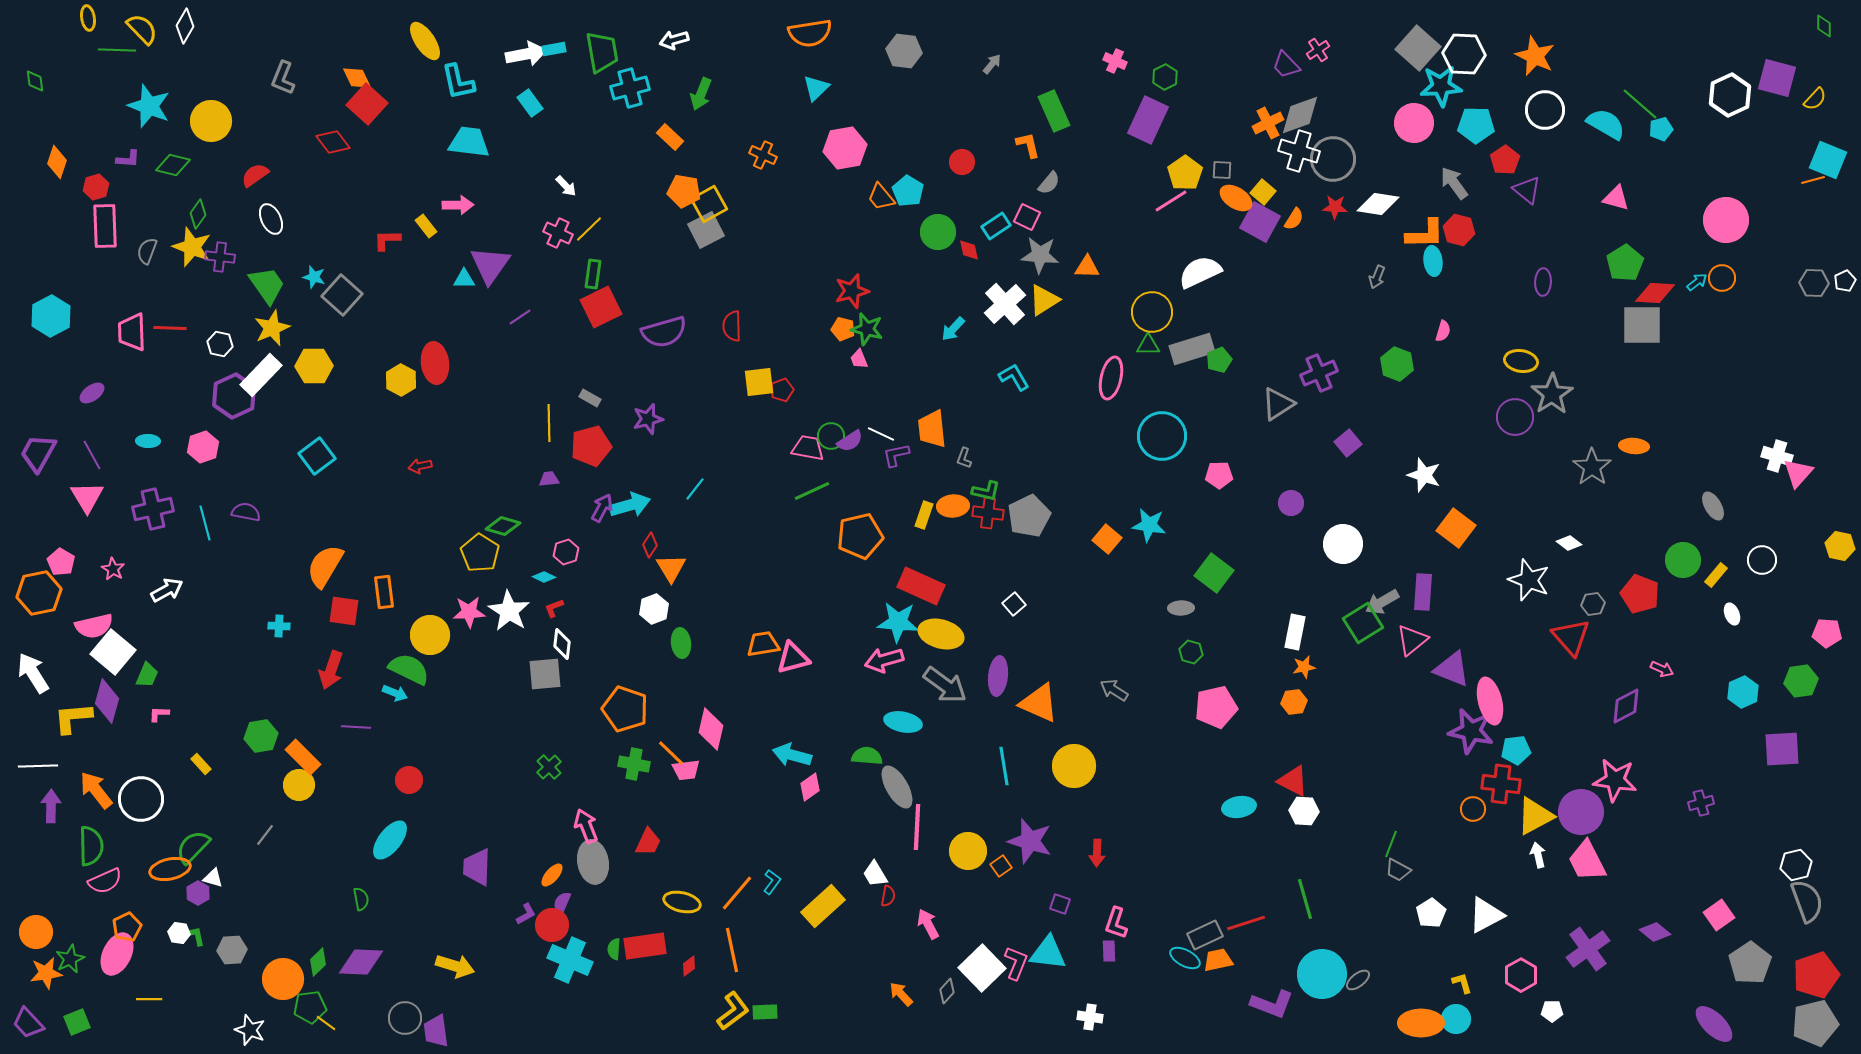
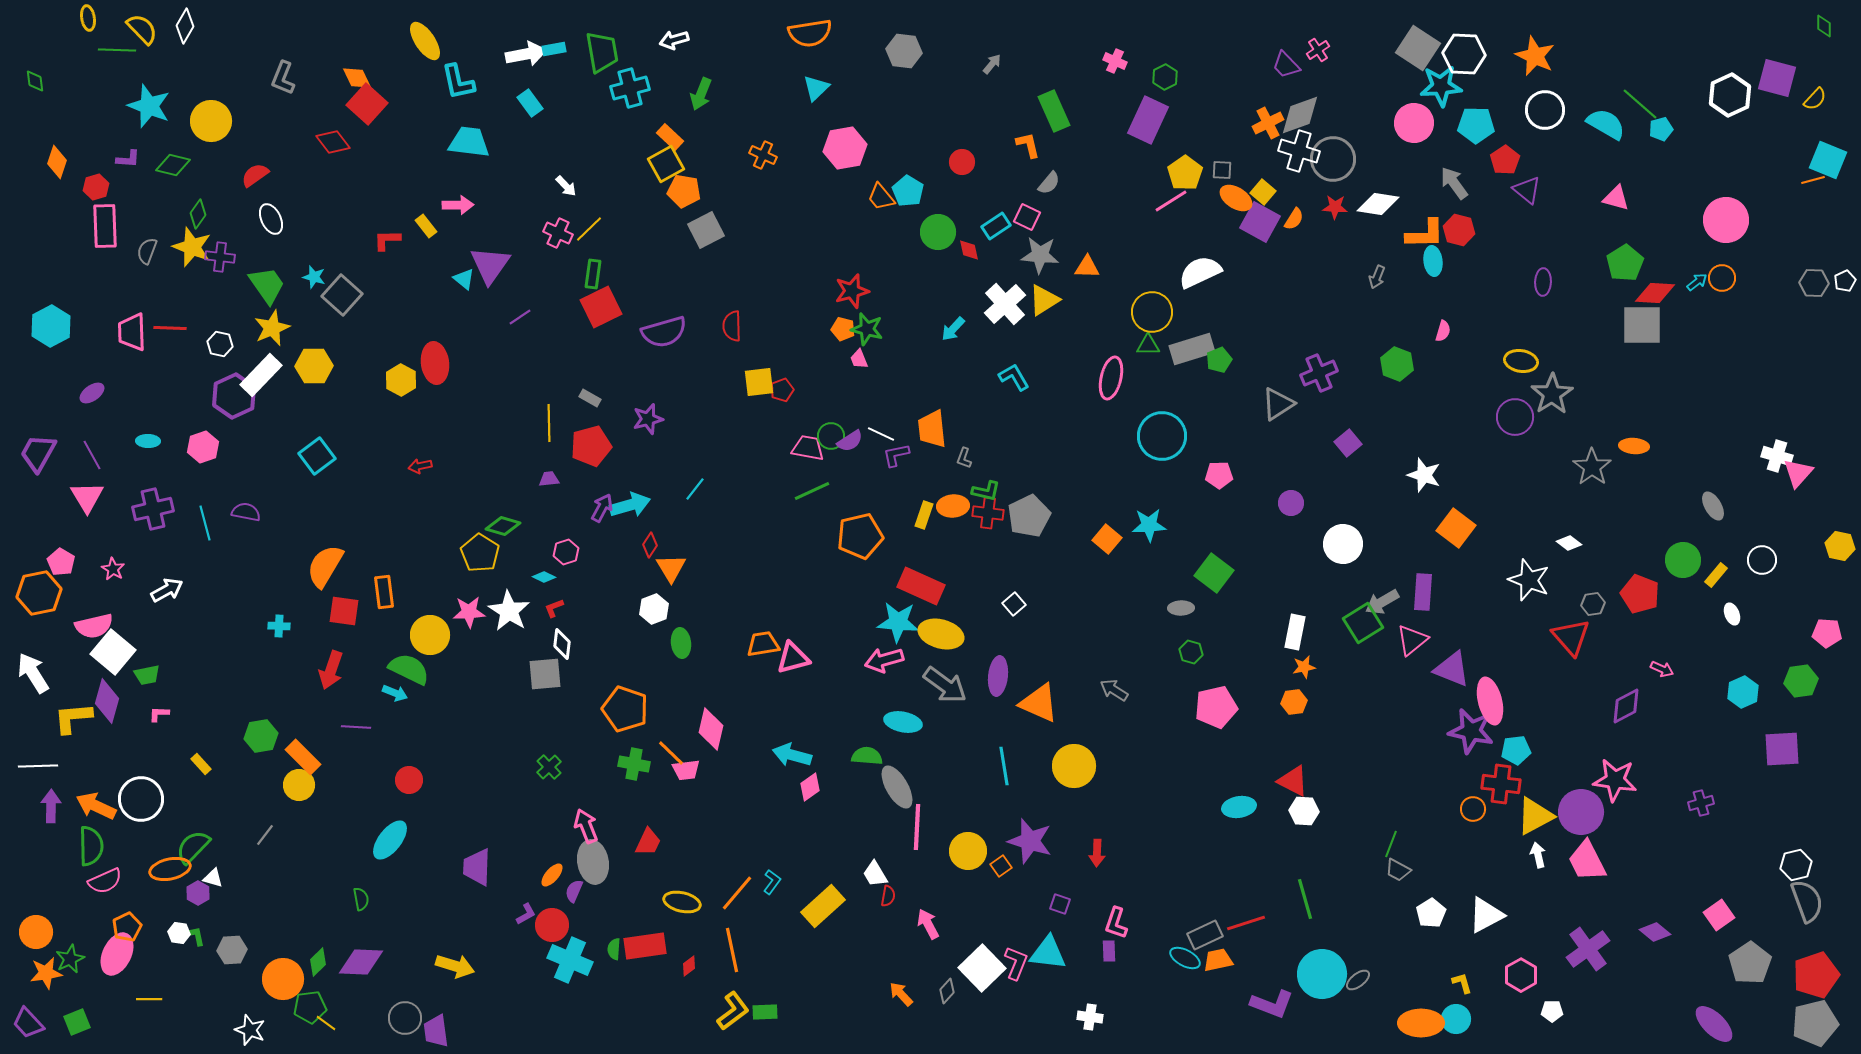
gray square at (1418, 48): rotated 9 degrees counterclockwise
yellow square at (709, 204): moved 43 px left, 40 px up
cyan triangle at (464, 279): rotated 40 degrees clockwise
cyan hexagon at (51, 316): moved 10 px down
cyan star at (1149, 525): rotated 12 degrees counterclockwise
green trapezoid at (147, 675): rotated 56 degrees clockwise
orange arrow at (96, 790): moved 16 px down; rotated 27 degrees counterclockwise
purple semicircle at (562, 903): moved 12 px right, 12 px up
